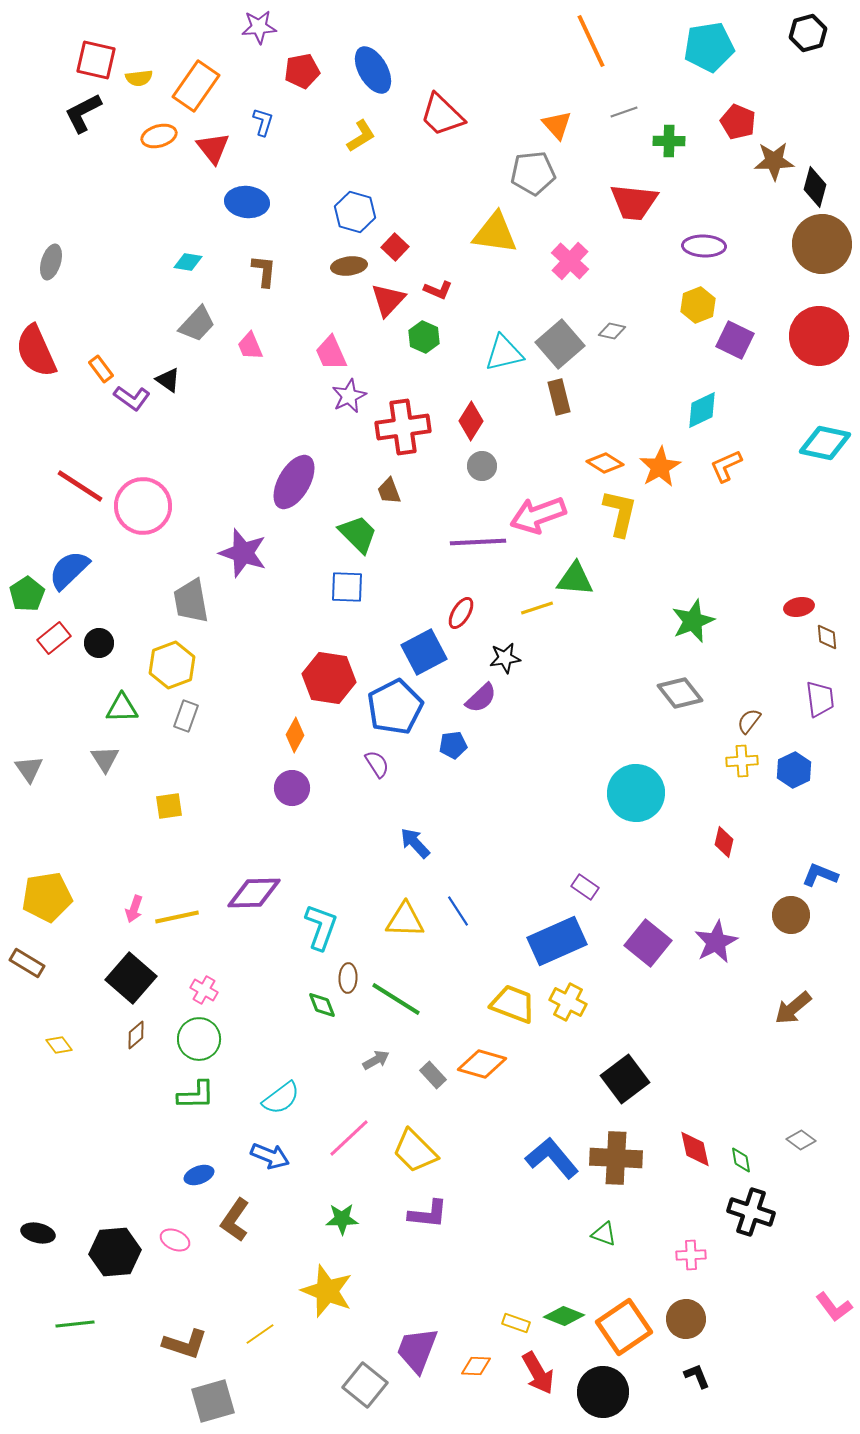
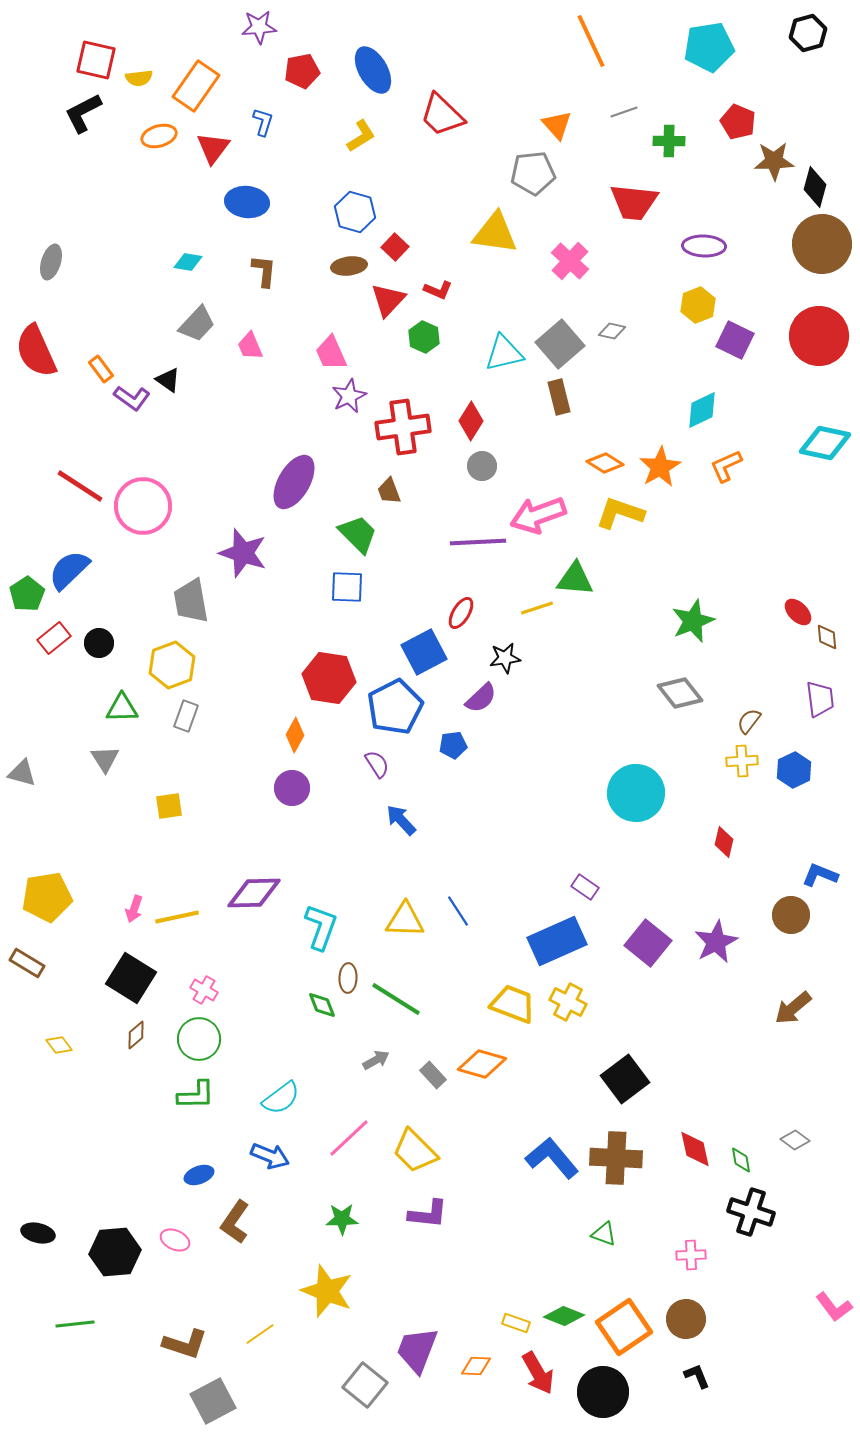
red triangle at (213, 148): rotated 15 degrees clockwise
yellow L-shape at (620, 513): rotated 84 degrees counterclockwise
red ellipse at (799, 607): moved 1 px left, 5 px down; rotated 56 degrees clockwise
gray triangle at (29, 769): moved 7 px left, 4 px down; rotated 40 degrees counterclockwise
blue arrow at (415, 843): moved 14 px left, 23 px up
black square at (131, 978): rotated 9 degrees counterclockwise
gray diamond at (801, 1140): moved 6 px left
brown L-shape at (235, 1220): moved 2 px down
gray square at (213, 1401): rotated 12 degrees counterclockwise
